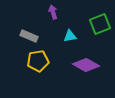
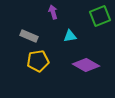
green square: moved 8 px up
